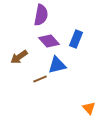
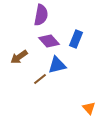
brown line: rotated 16 degrees counterclockwise
